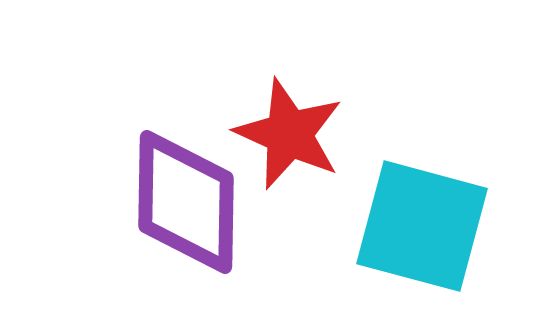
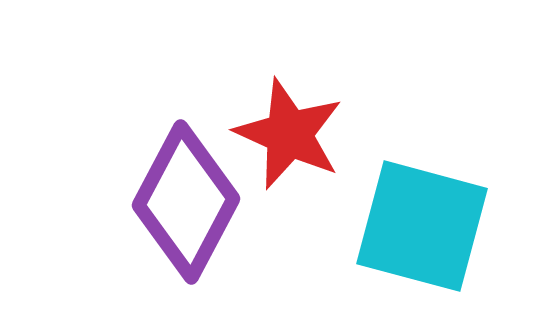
purple diamond: rotated 27 degrees clockwise
